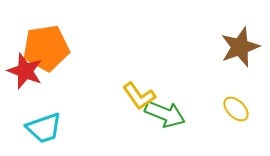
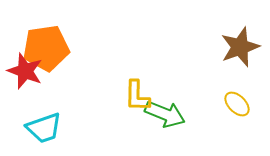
yellow L-shape: moved 2 px left; rotated 36 degrees clockwise
yellow ellipse: moved 1 px right, 5 px up
